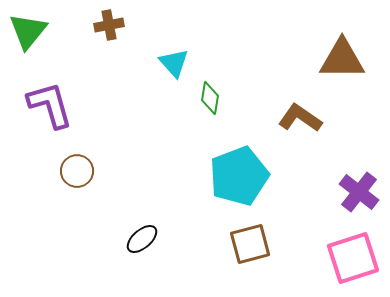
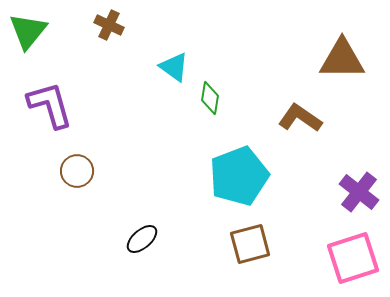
brown cross: rotated 36 degrees clockwise
cyan triangle: moved 4 px down; rotated 12 degrees counterclockwise
